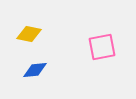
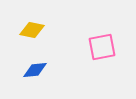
yellow diamond: moved 3 px right, 4 px up
